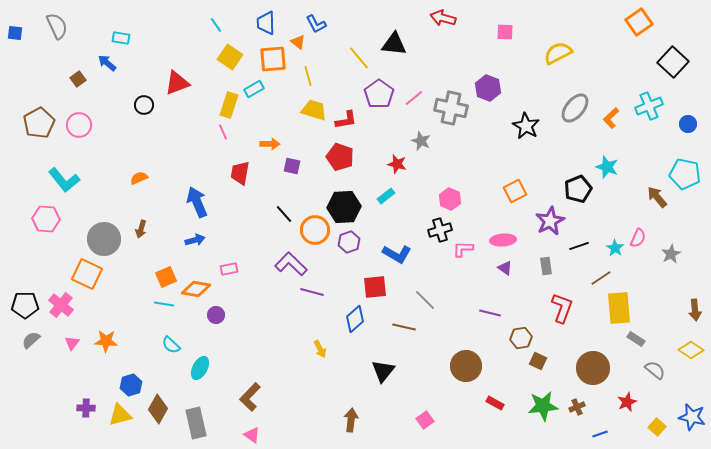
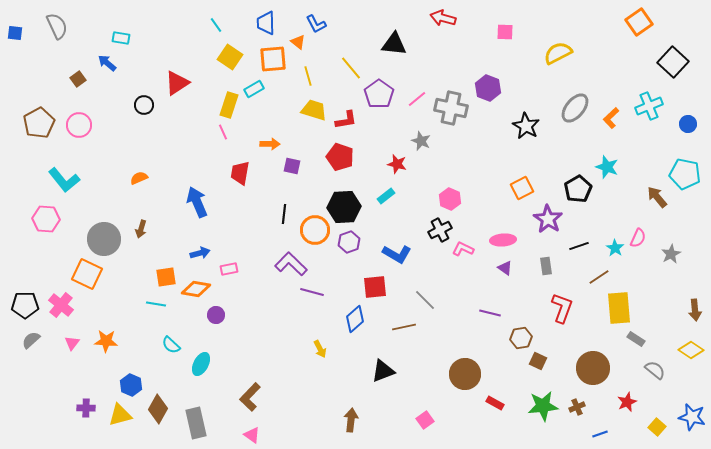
yellow line at (359, 58): moved 8 px left, 10 px down
red triangle at (177, 83): rotated 12 degrees counterclockwise
pink line at (414, 98): moved 3 px right, 1 px down
black pentagon at (578, 189): rotated 8 degrees counterclockwise
orange square at (515, 191): moved 7 px right, 3 px up
black line at (284, 214): rotated 48 degrees clockwise
purple star at (550, 221): moved 2 px left, 2 px up; rotated 12 degrees counterclockwise
black cross at (440, 230): rotated 10 degrees counterclockwise
blue arrow at (195, 240): moved 5 px right, 13 px down
pink L-shape at (463, 249): rotated 25 degrees clockwise
orange square at (166, 277): rotated 15 degrees clockwise
brown line at (601, 278): moved 2 px left, 1 px up
cyan line at (164, 304): moved 8 px left
brown line at (404, 327): rotated 25 degrees counterclockwise
brown circle at (466, 366): moved 1 px left, 8 px down
cyan ellipse at (200, 368): moved 1 px right, 4 px up
black triangle at (383, 371): rotated 30 degrees clockwise
blue hexagon at (131, 385): rotated 20 degrees counterclockwise
